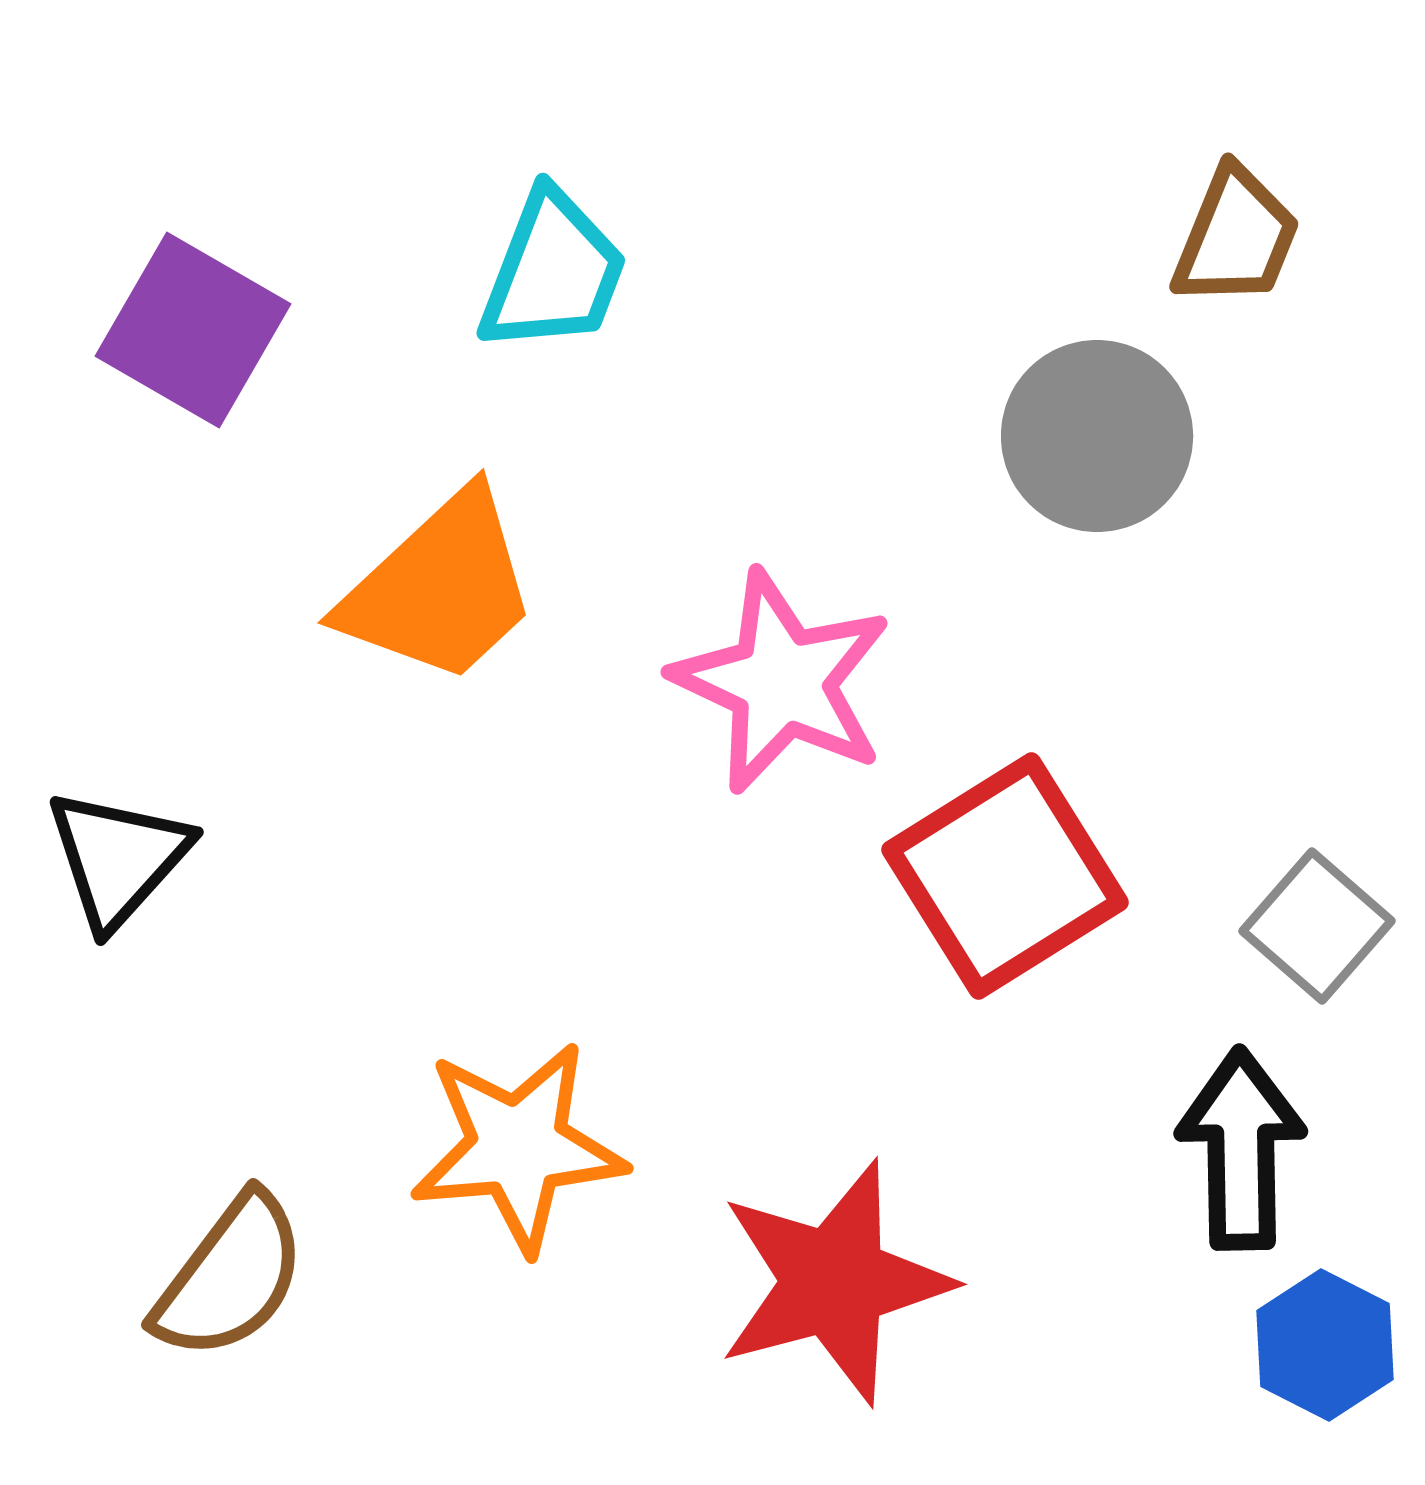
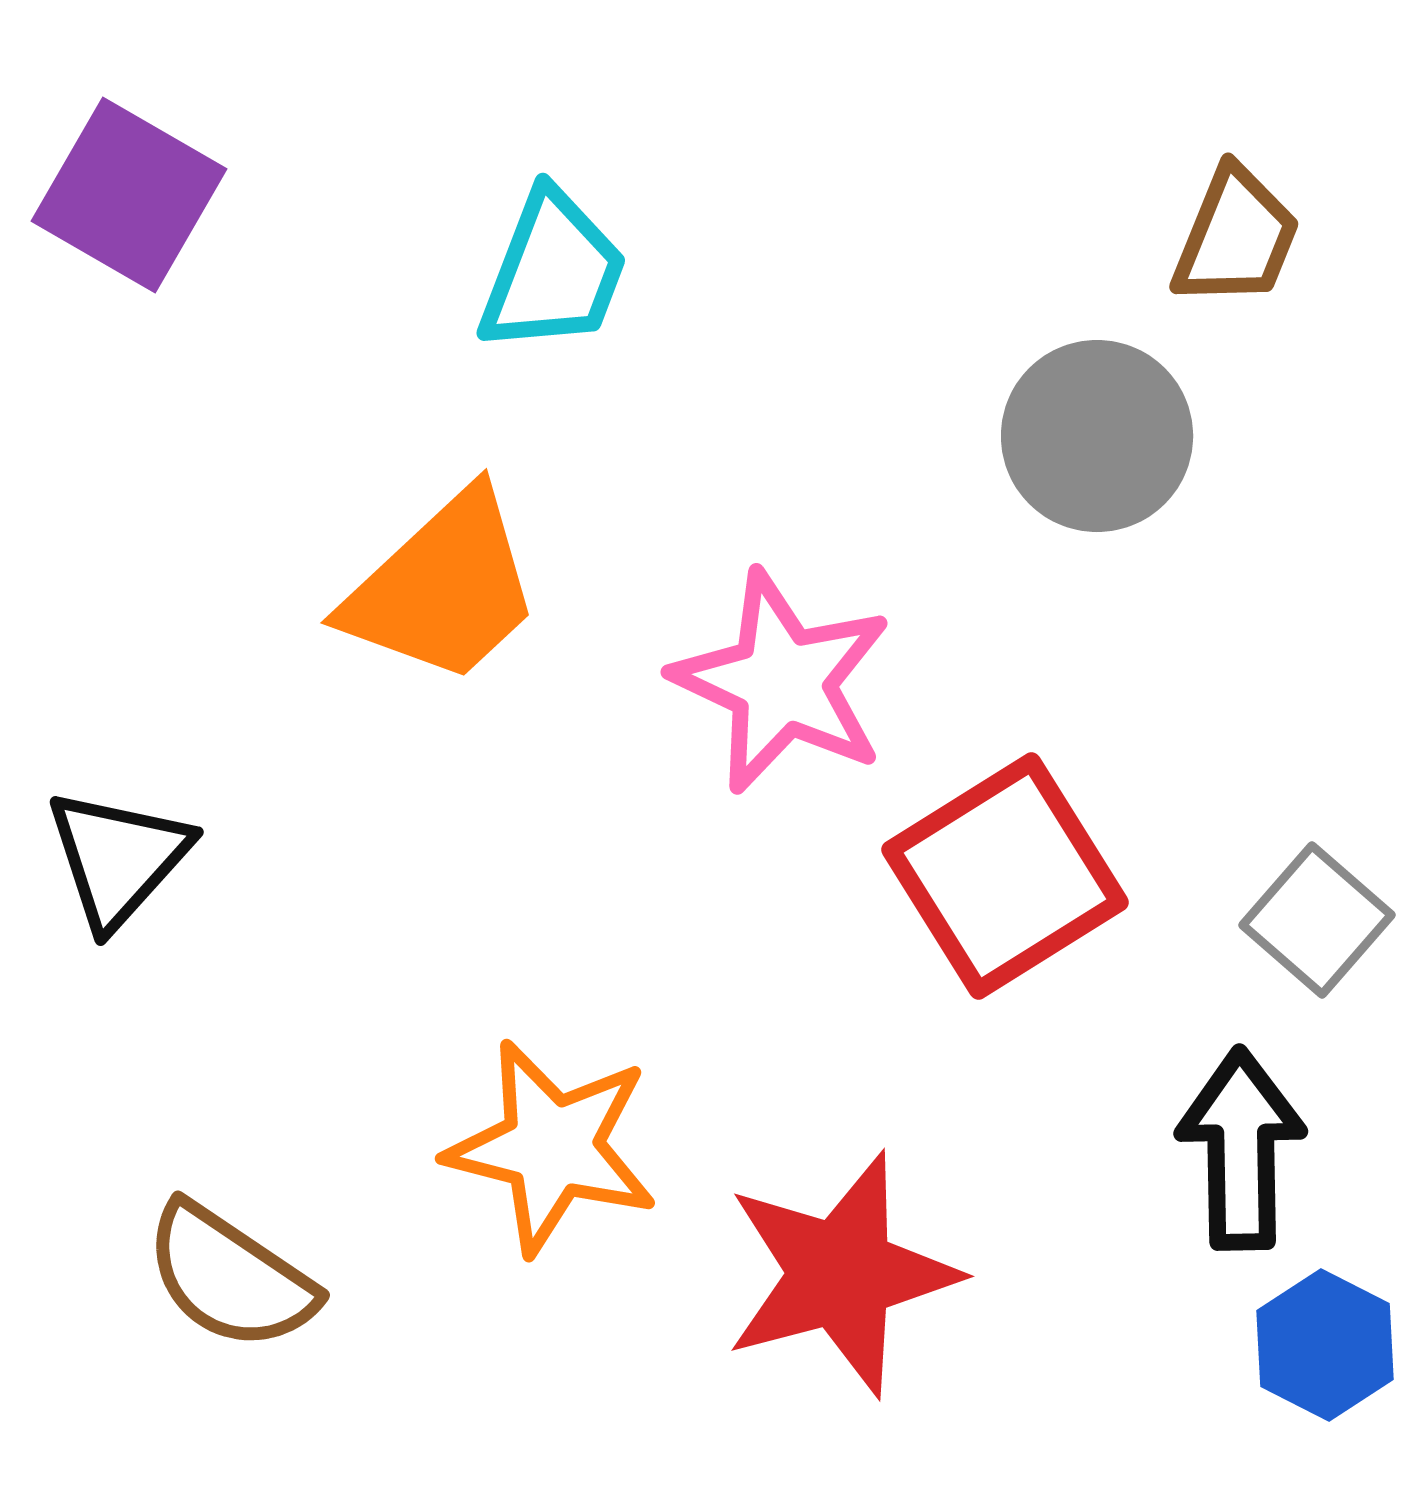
purple square: moved 64 px left, 135 px up
orange trapezoid: moved 3 px right
gray square: moved 6 px up
orange star: moved 34 px right; rotated 19 degrees clockwise
brown semicircle: rotated 87 degrees clockwise
red star: moved 7 px right, 8 px up
